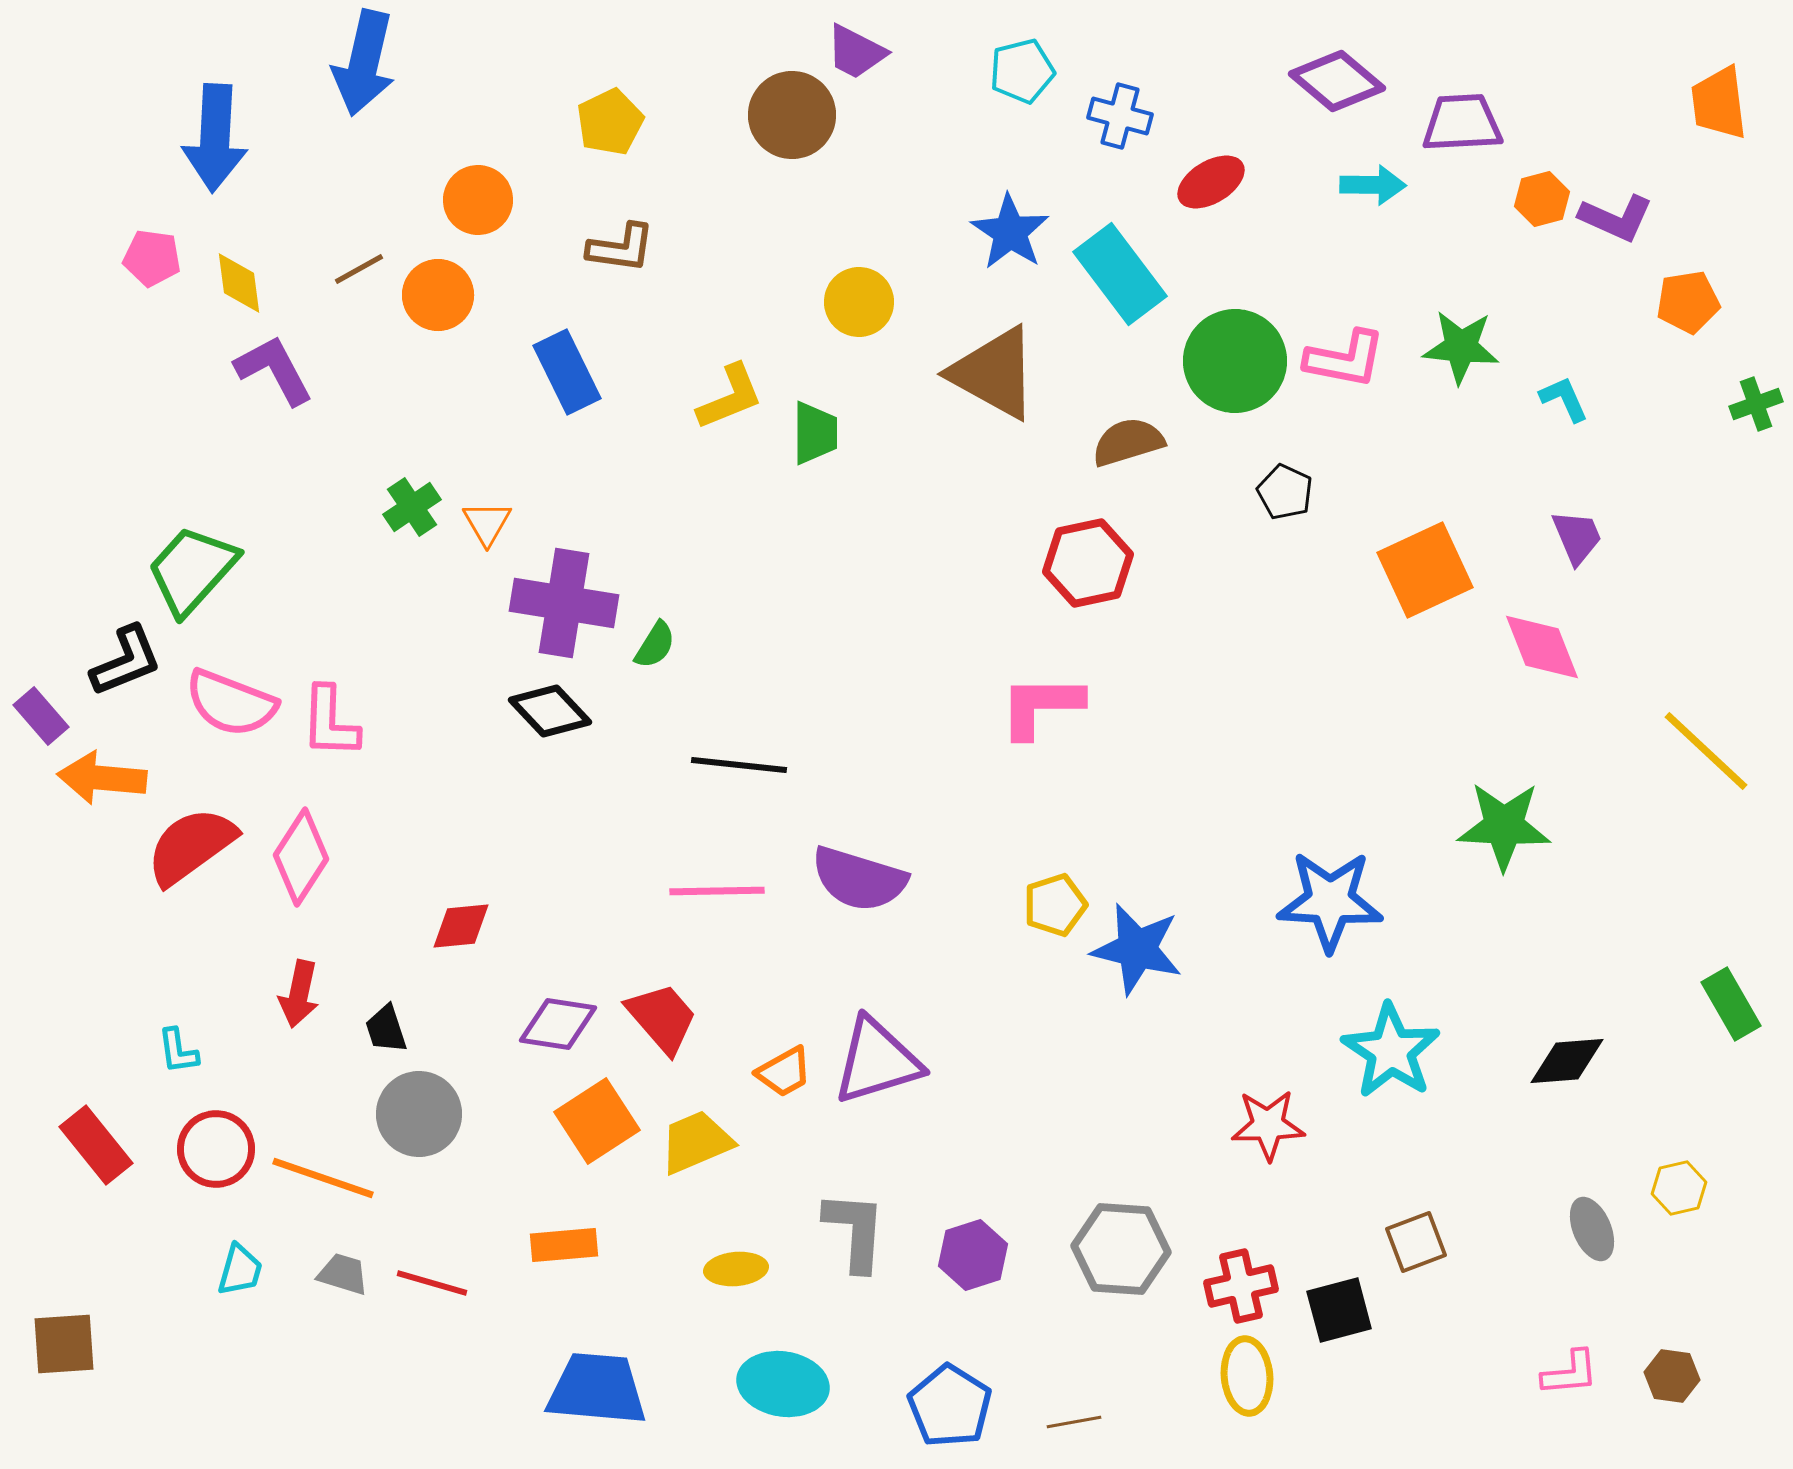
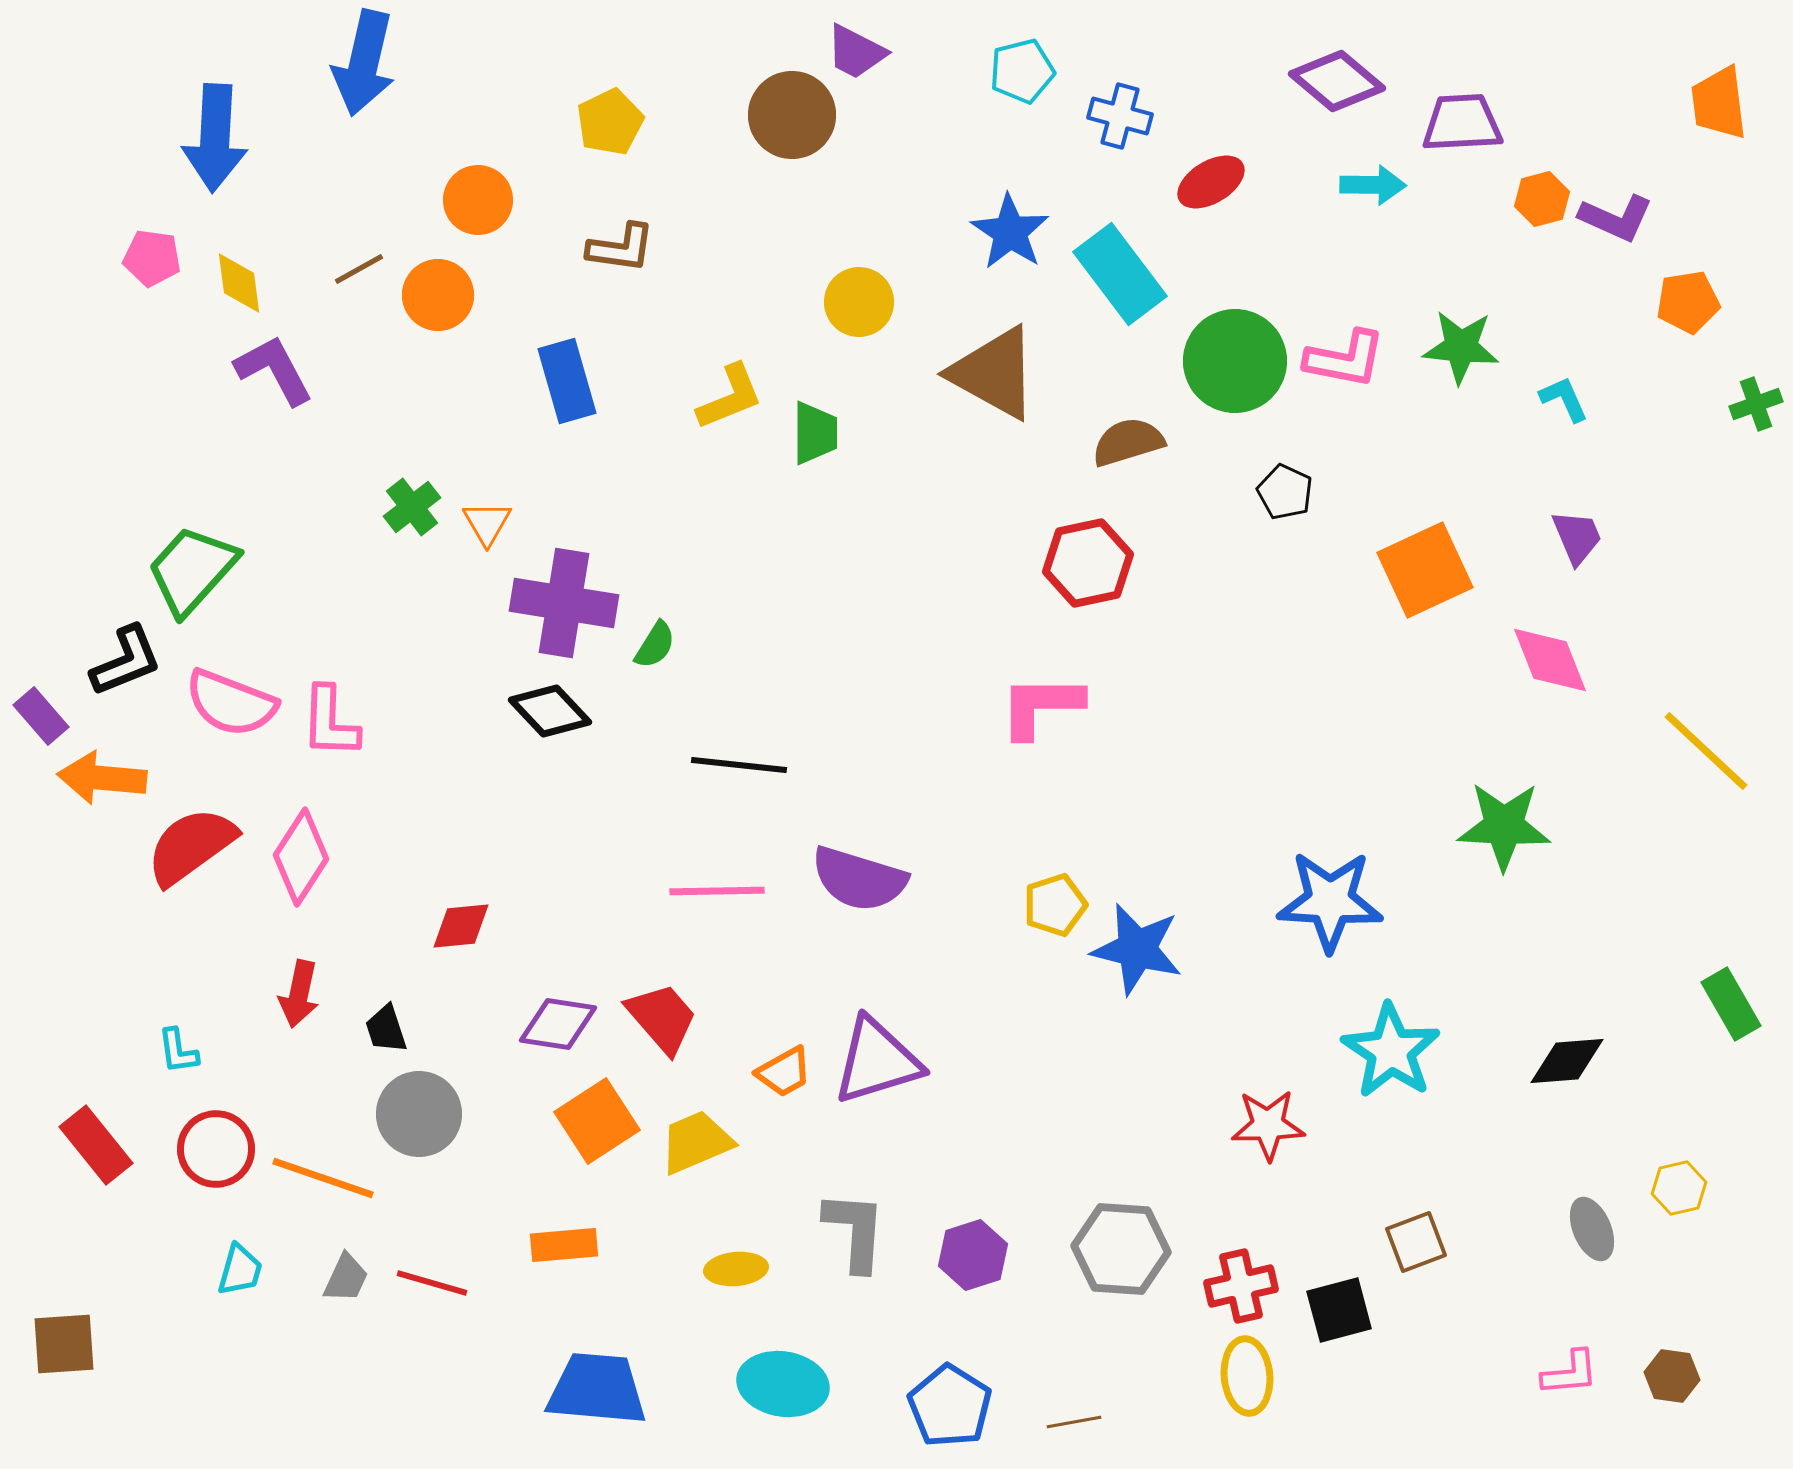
blue rectangle at (567, 372): moved 9 px down; rotated 10 degrees clockwise
green cross at (412, 507): rotated 4 degrees counterclockwise
pink diamond at (1542, 647): moved 8 px right, 13 px down
gray trapezoid at (343, 1274): moved 3 px right, 4 px down; rotated 98 degrees clockwise
